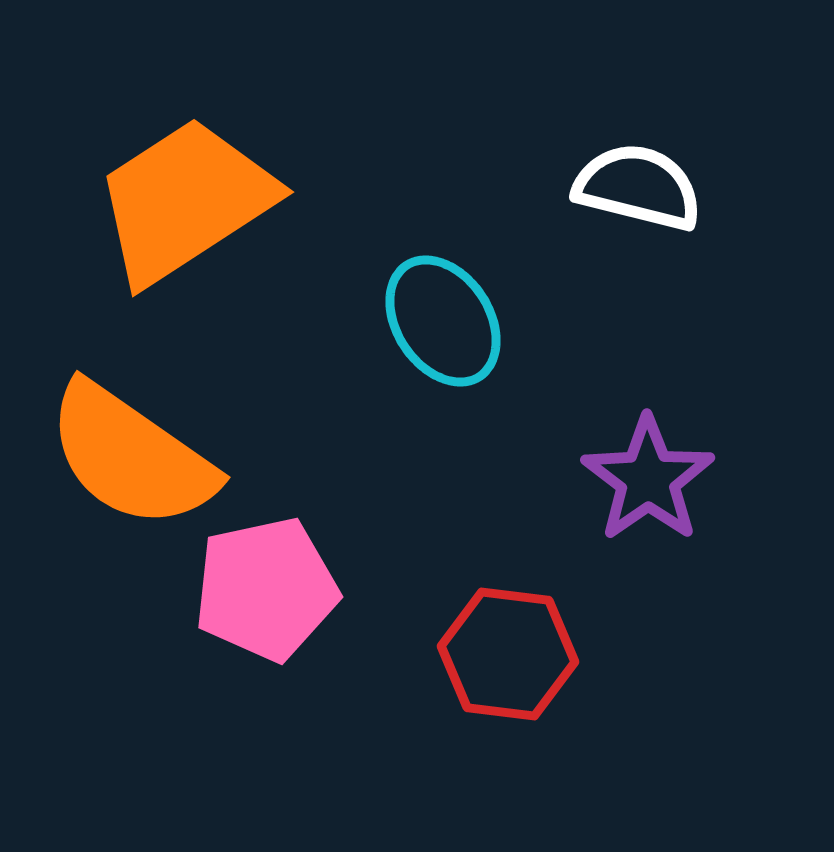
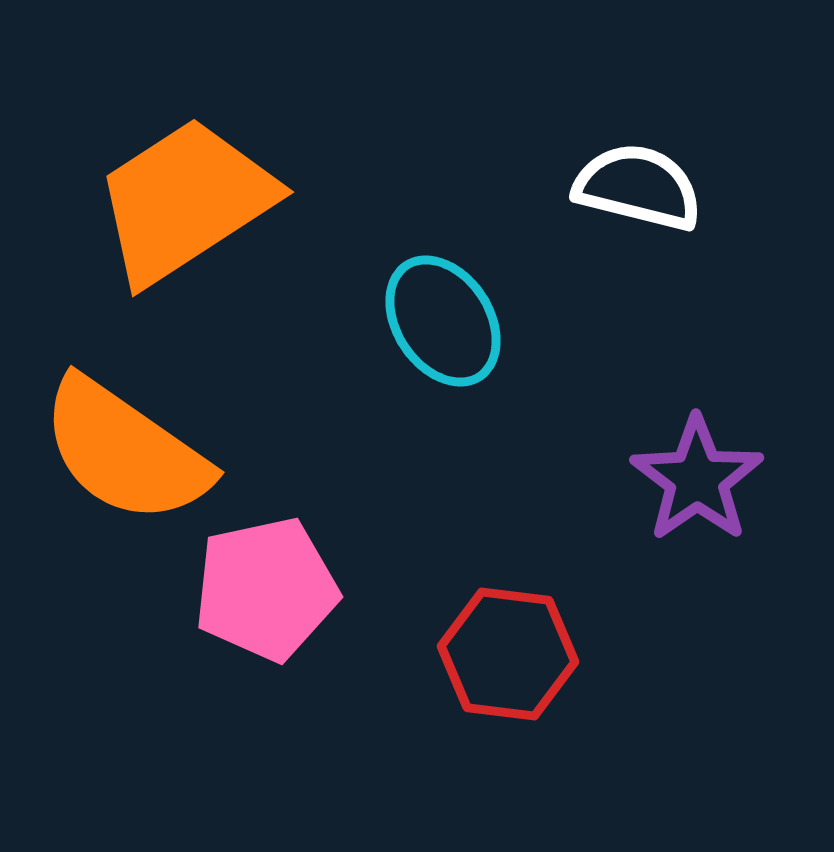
orange semicircle: moved 6 px left, 5 px up
purple star: moved 49 px right
